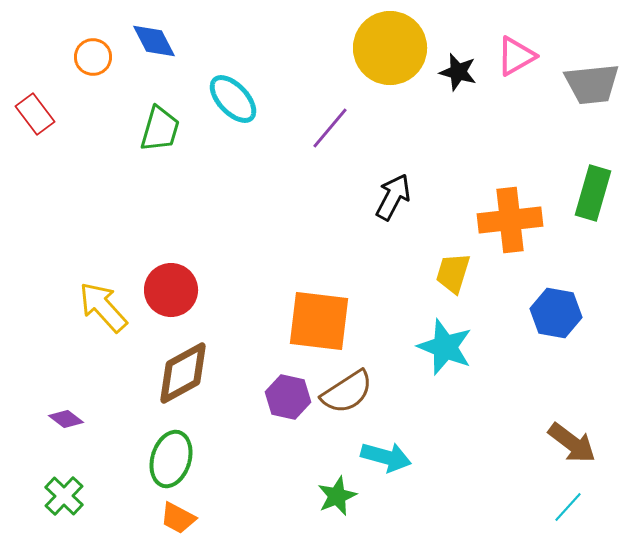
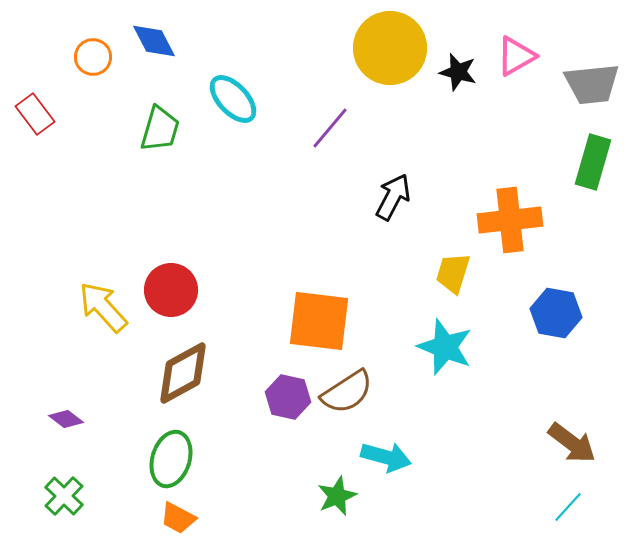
green rectangle: moved 31 px up
